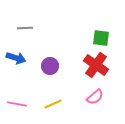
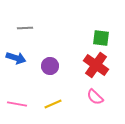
pink semicircle: rotated 84 degrees clockwise
